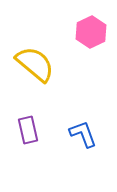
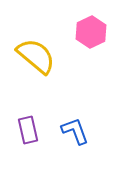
yellow semicircle: moved 1 px right, 8 px up
blue L-shape: moved 8 px left, 3 px up
